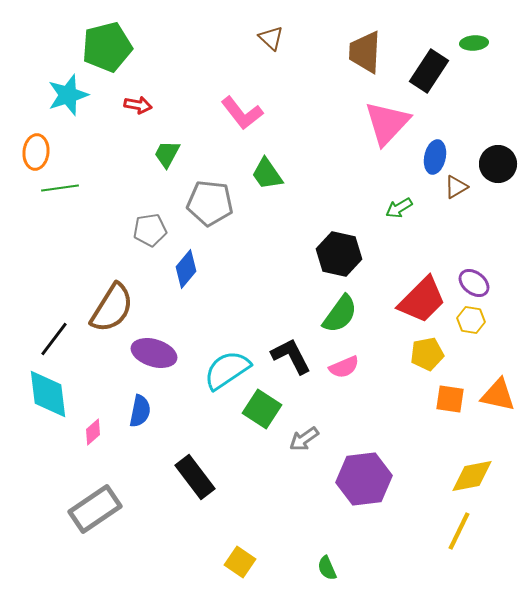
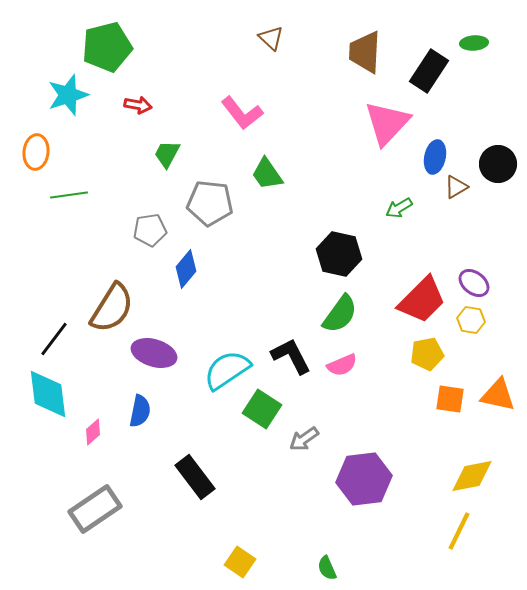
green line at (60, 188): moved 9 px right, 7 px down
pink semicircle at (344, 367): moved 2 px left, 2 px up
